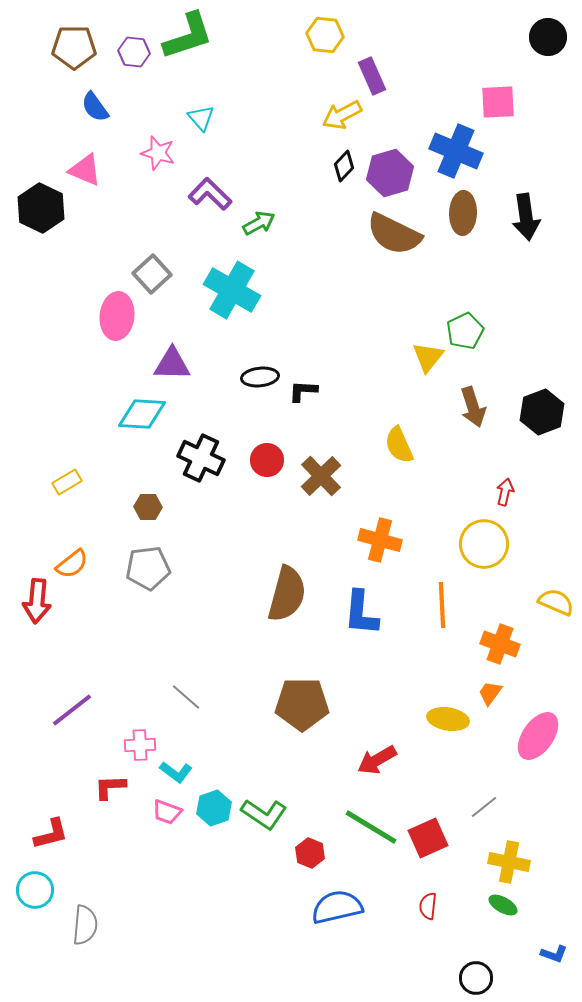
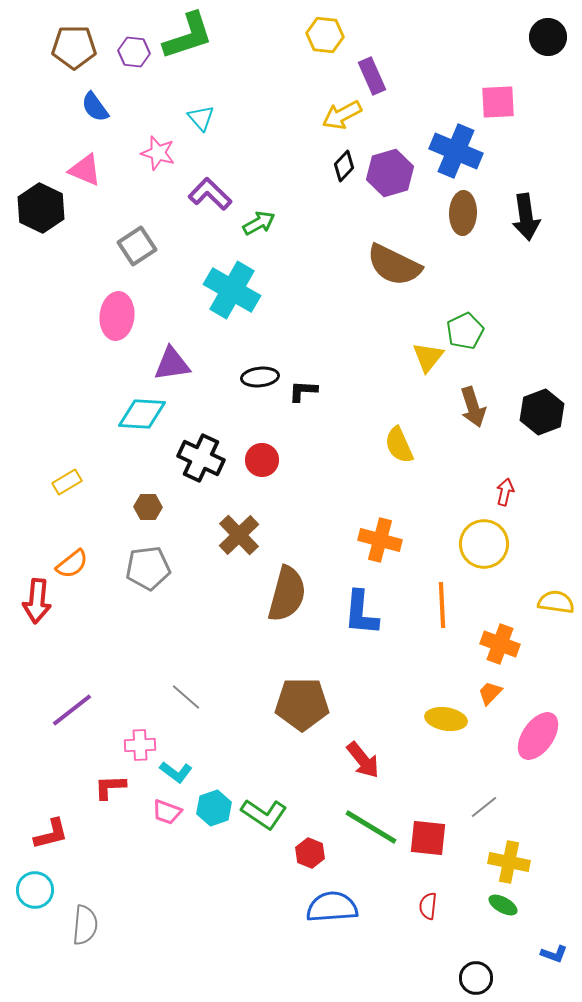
brown semicircle at (394, 234): moved 31 px down
gray square at (152, 274): moved 15 px left, 28 px up; rotated 9 degrees clockwise
purple triangle at (172, 364): rotated 9 degrees counterclockwise
red circle at (267, 460): moved 5 px left
brown cross at (321, 476): moved 82 px left, 59 px down
yellow semicircle at (556, 602): rotated 15 degrees counterclockwise
orange trapezoid at (490, 693): rotated 8 degrees clockwise
yellow ellipse at (448, 719): moved 2 px left
red arrow at (377, 760): moved 14 px left; rotated 99 degrees counterclockwise
red square at (428, 838): rotated 30 degrees clockwise
blue semicircle at (337, 907): moved 5 px left; rotated 9 degrees clockwise
